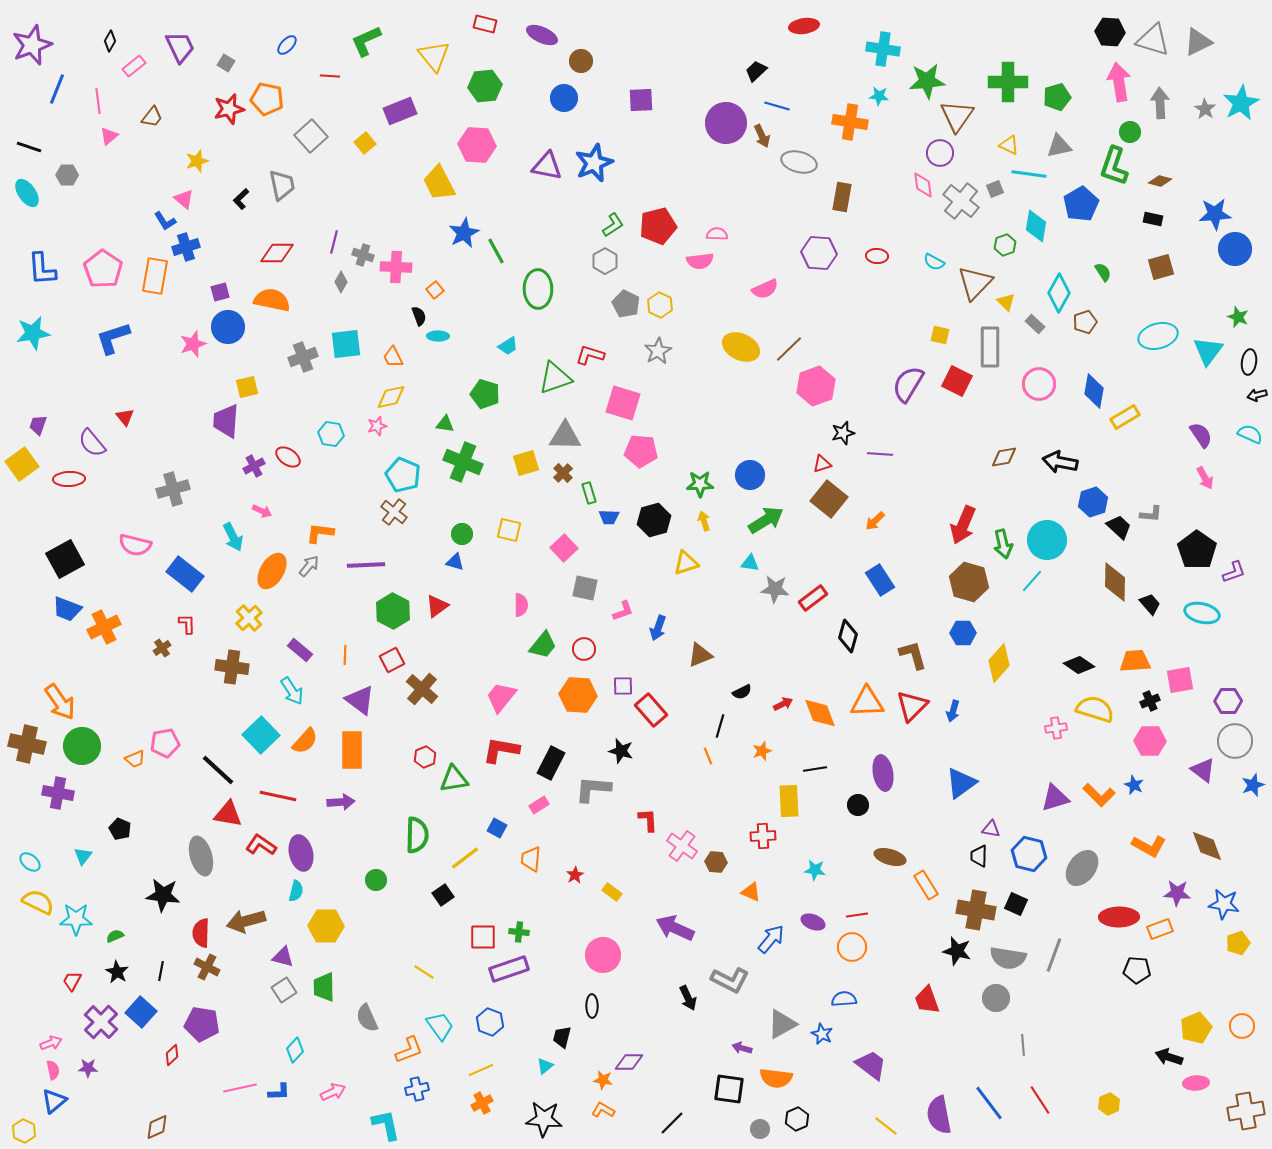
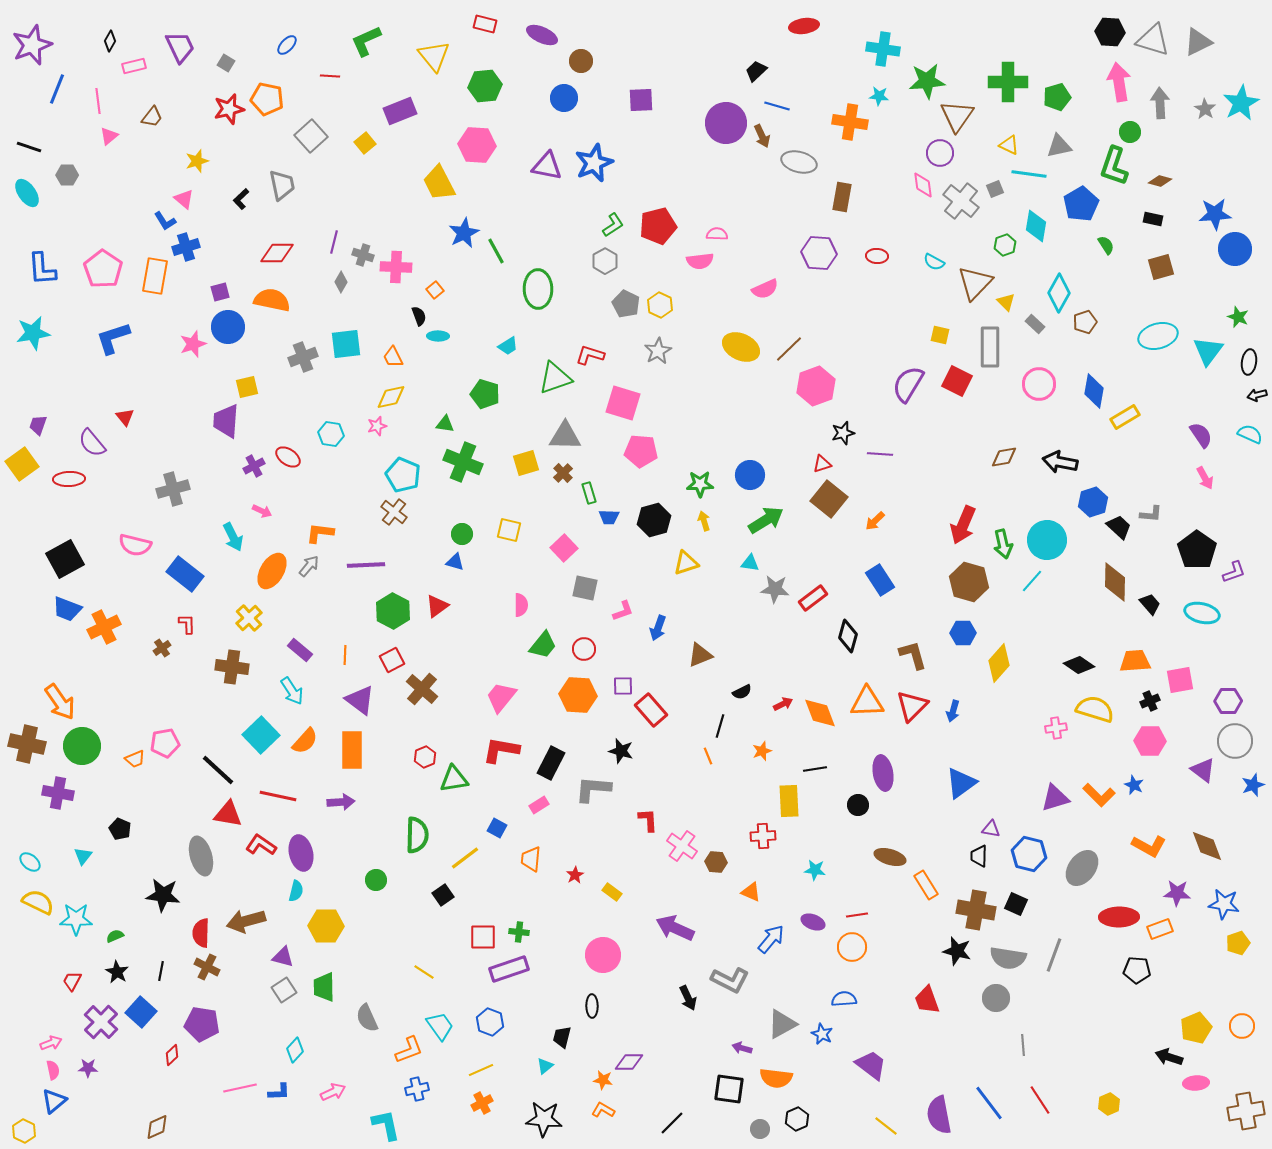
pink rectangle at (134, 66): rotated 25 degrees clockwise
green semicircle at (1103, 272): moved 3 px right, 27 px up
